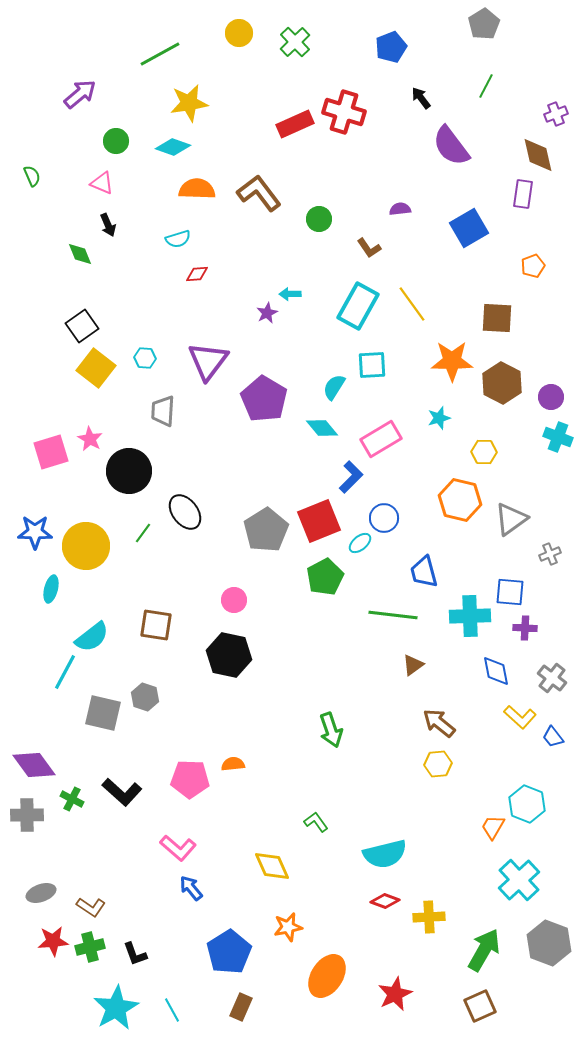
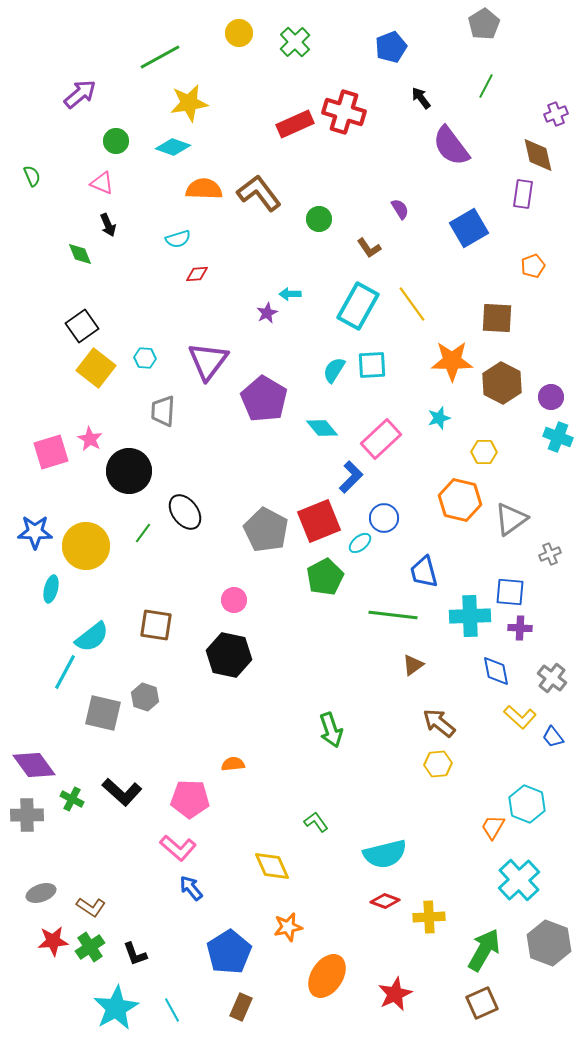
green line at (160, 54): moved 3 px down
orange semicircle at (197, 189): moved 7 px right
purple semicircle at (400, 209): rotated 65 degrees clockwise
cyan semicircle at (334, 387): moved 17 px up
pink rectangle at (381, 439): rotated 12 degrees counterclockwise
gray pentagon at (266, 530): rotated 12 degrees counterclockwise
purple cross at (525, 628): moved 5 px left
pink pentagon at (190, 779): moved 20 px down
green cross at (90, 947): rotated 20 degrees counterclockwise
brown square at (480, 1006): moved 2 px right, 3 px up
